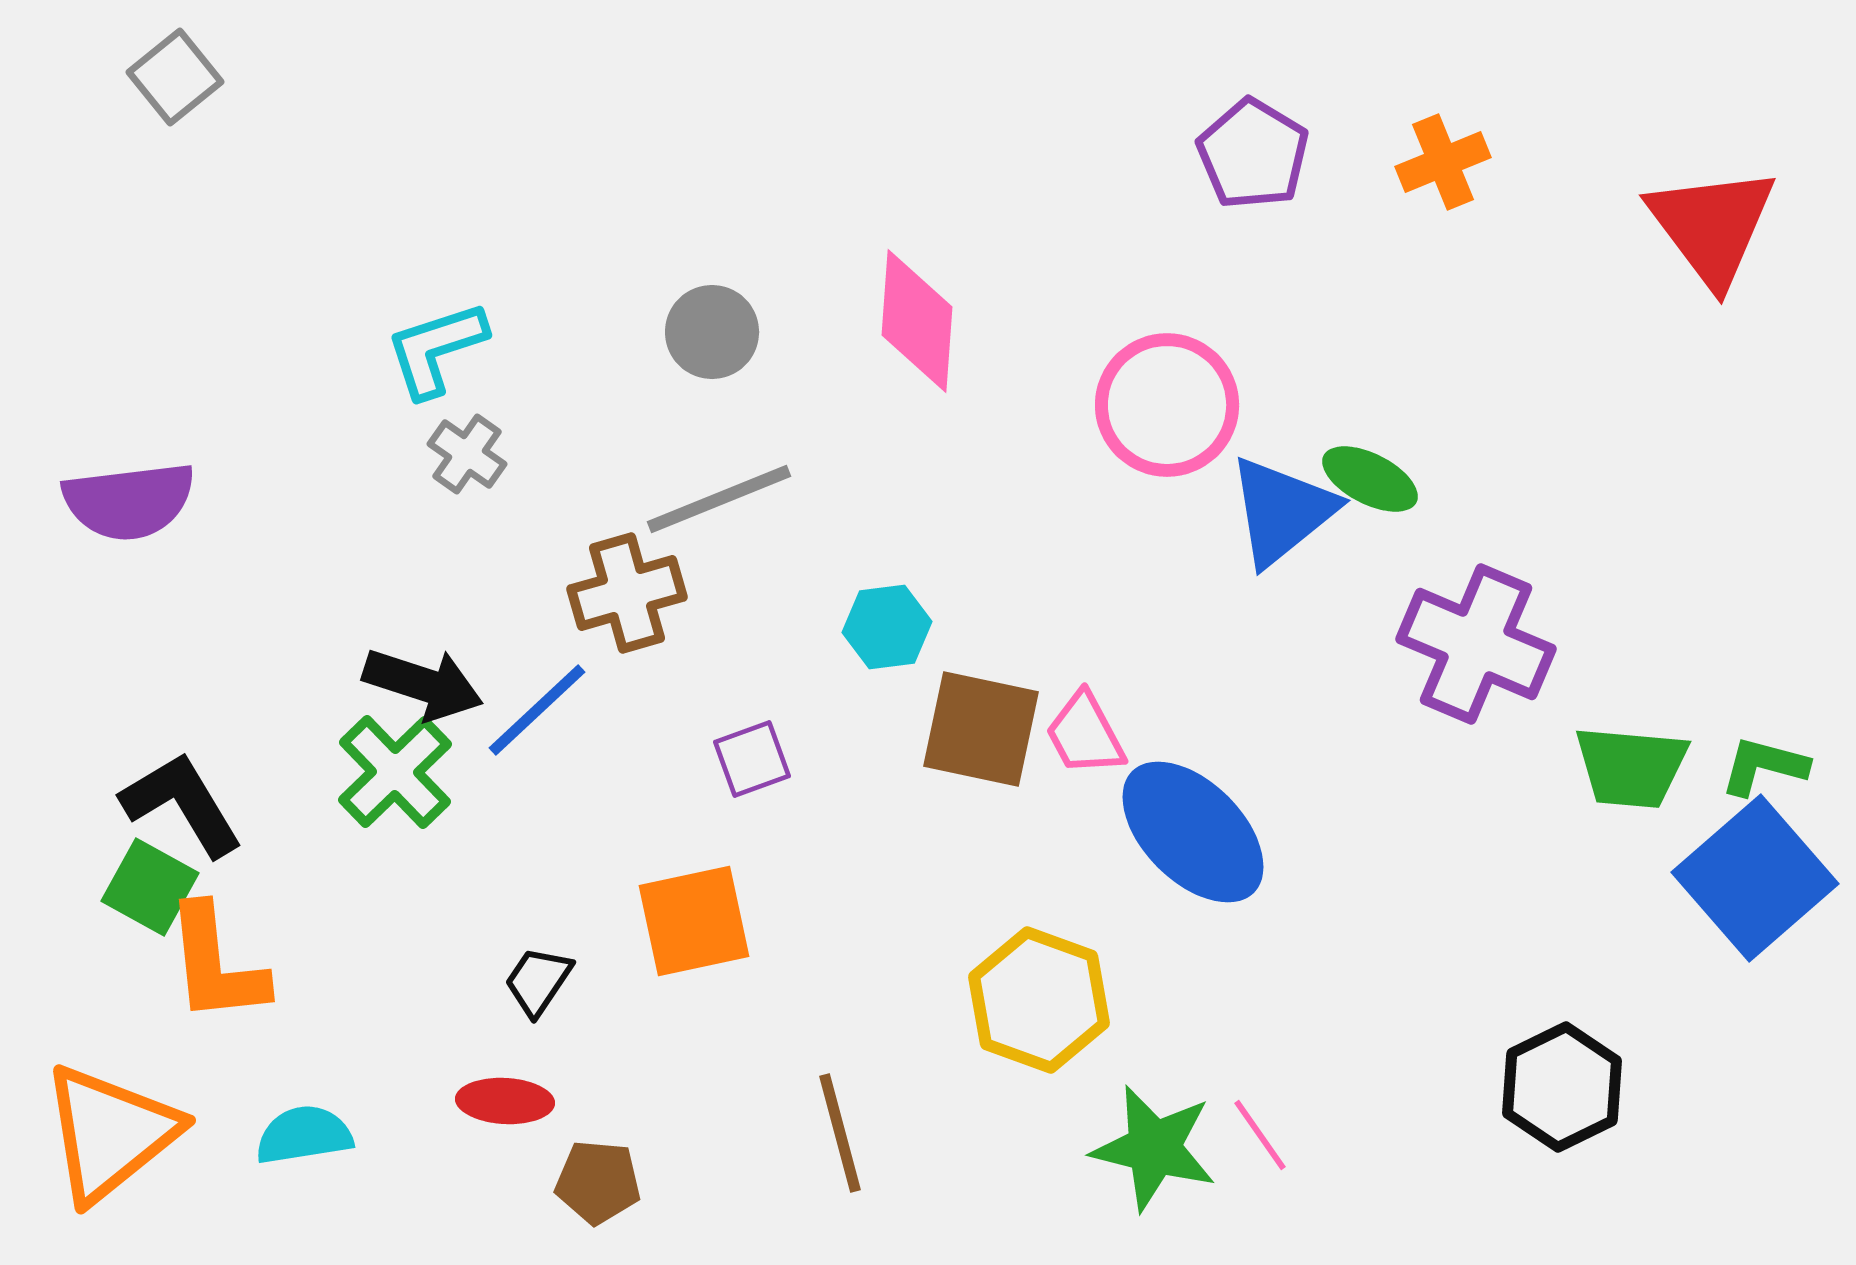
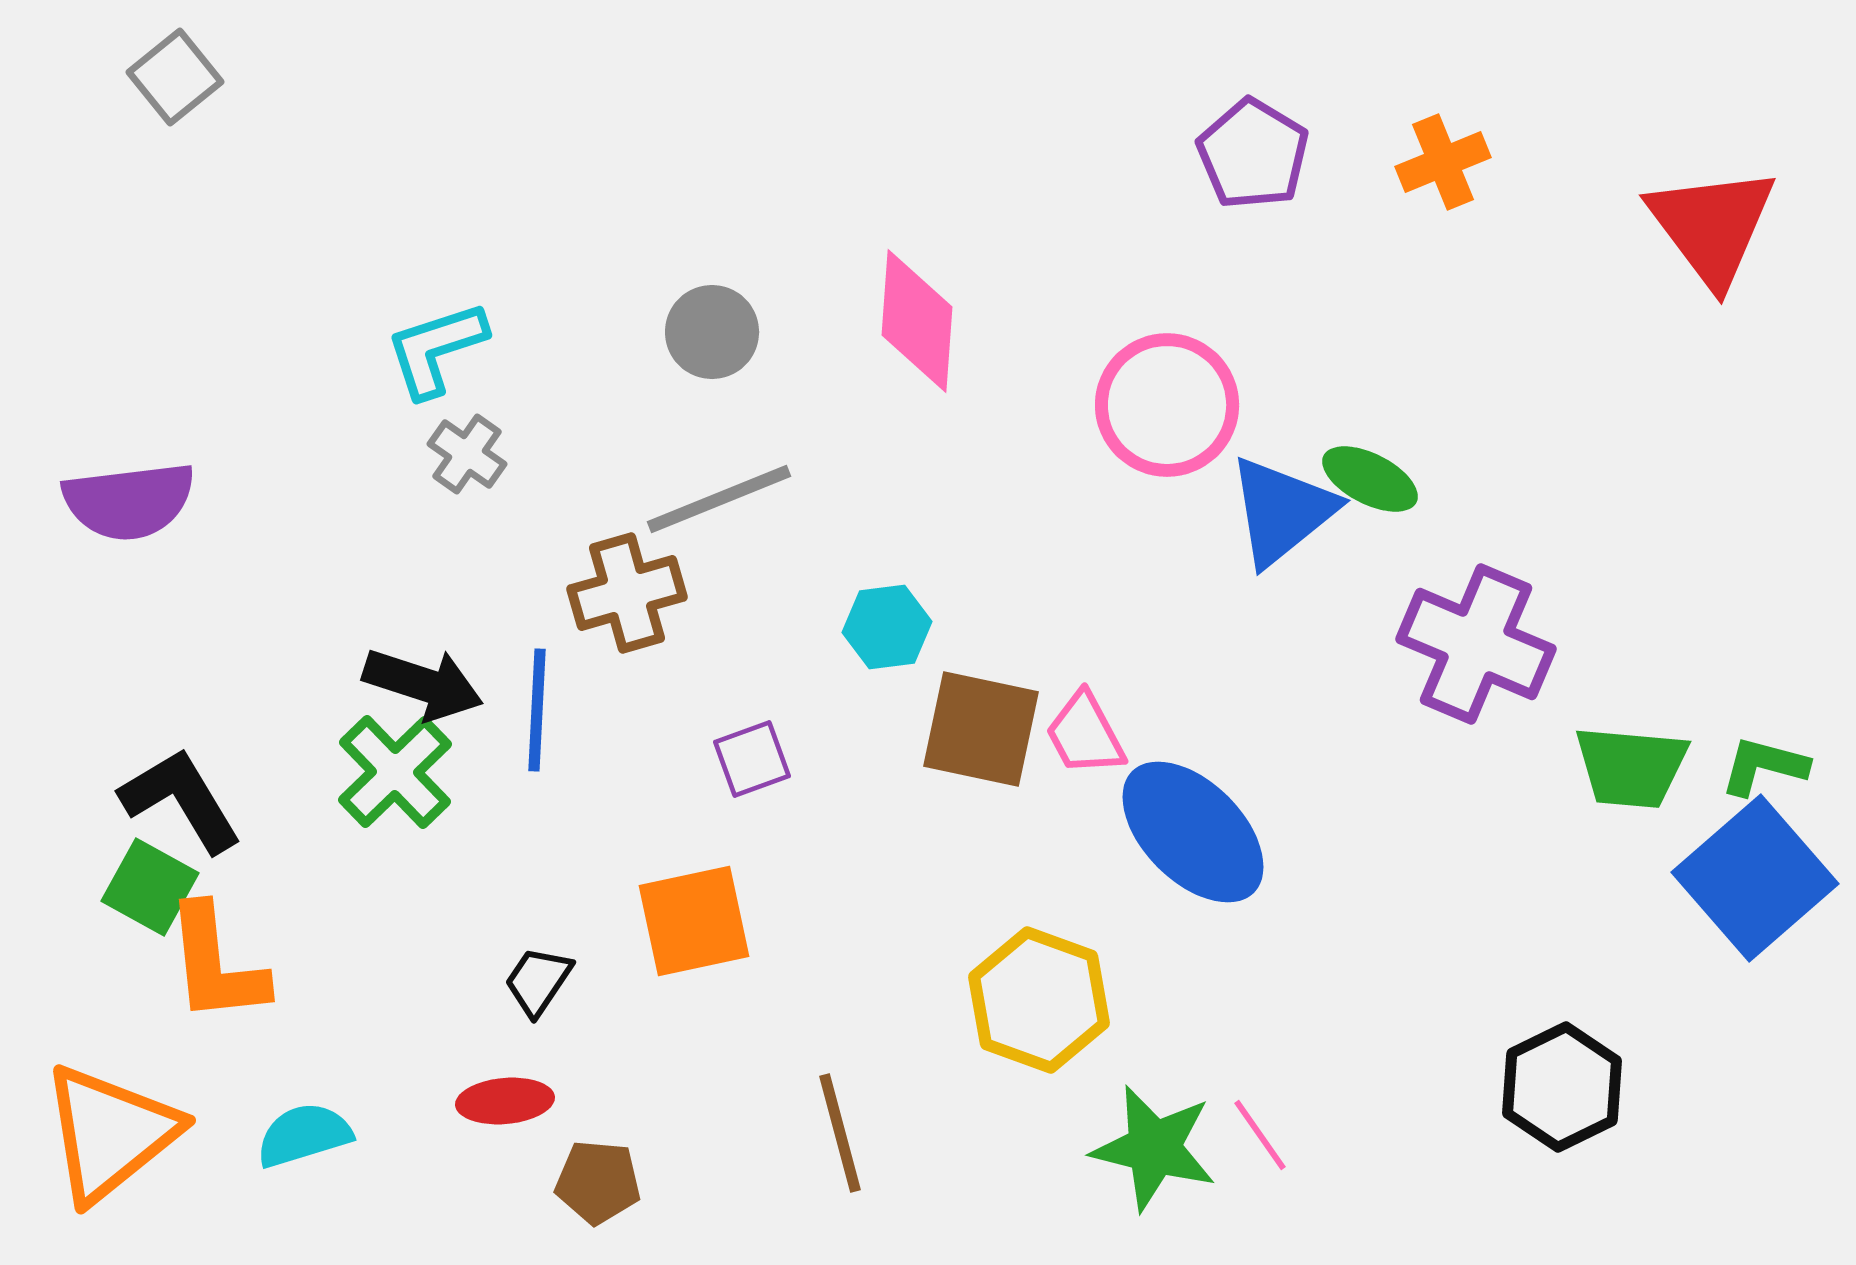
blue line: rotated 44 degrees counterclockwise
black L-shape: moved 1 px left, 4 px up
red ellipse: rotated 8 degrees counterclockwise
cyan semicircle: rotated 8 degrees counterclockwise
